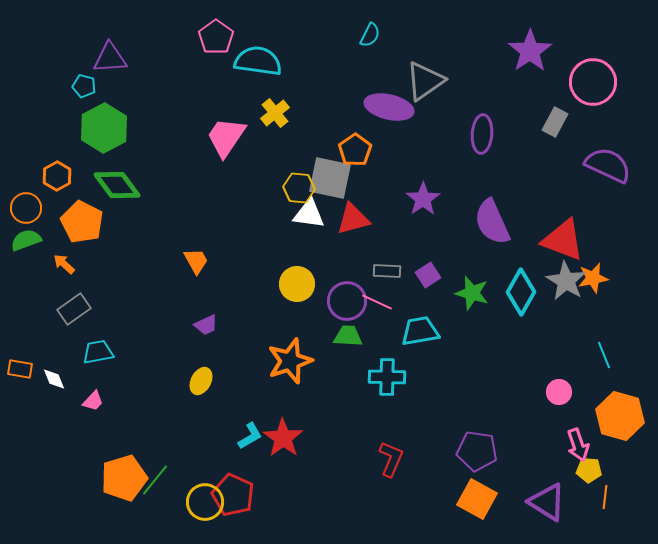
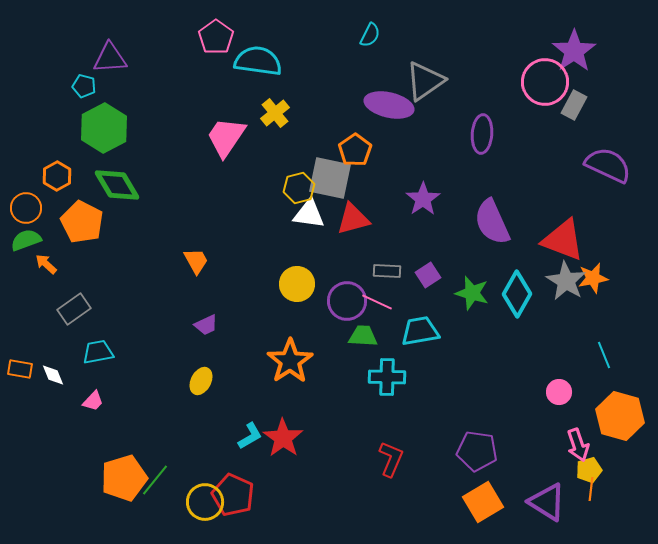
purple star at (530, 51): moved 44 px right
pink circle at (593, 82): moved 48 px left
purple ellipse at (389, 107): moved 2 px up
gray rectangle at (555, 122): moved 19 px right, 17 px up
green diamond at (117, 185): rotated 6 degrees clockwise
yellow hexagon at (299, 188): rotated 20 degrees counterclockwise
orange arrow at (64, 264): moved 18 px left
cyan diamond at (521, 292): moved 4 px left, 2 px down
green trapezoid at (348, 336): moved 15 px right
orange star at (290, 361): rotated 15 degrees counterclockwise
white diamond at (54, 379): moved 1 px left, 4 px up
yellow pentagon at (589, 470): rotated 20 degrees counterclockwise
orange line at (605, 497): moved 14 px left, 8 px up
orange square at (477, 499): moved 6 px right, 3 px down; rotated 30 degrees clockwise
